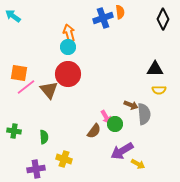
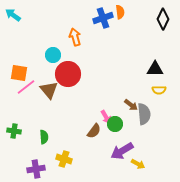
cyan arrow: moved 1 px up
orange arrow: moved 6 px right, 4 px down
cyan circle: moved 15 px left, 8 px down
brown arrow: rotated 16 degrees clockwise
